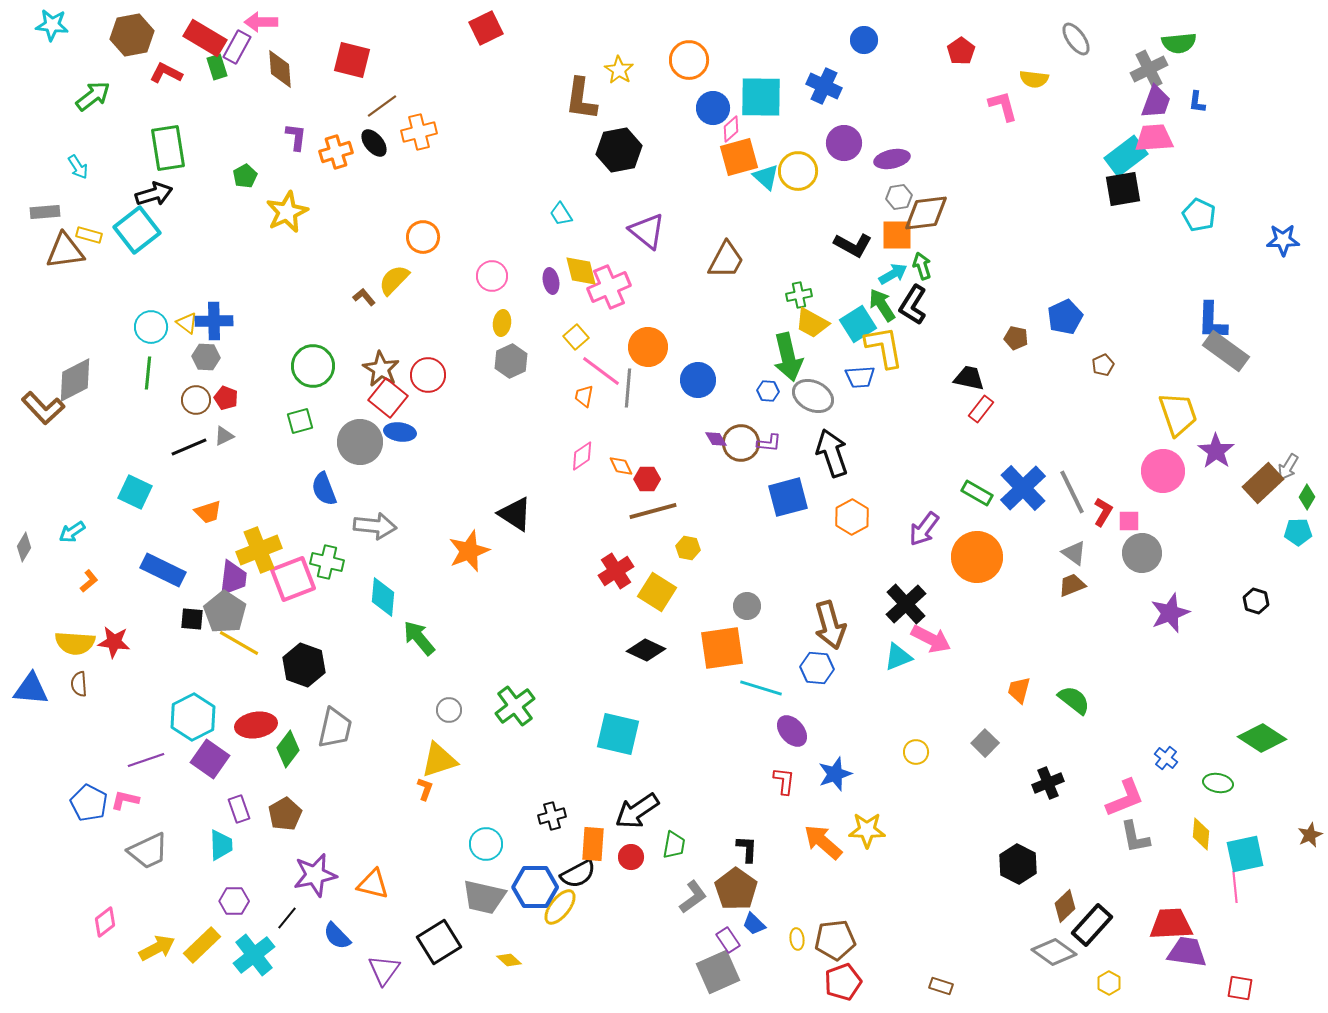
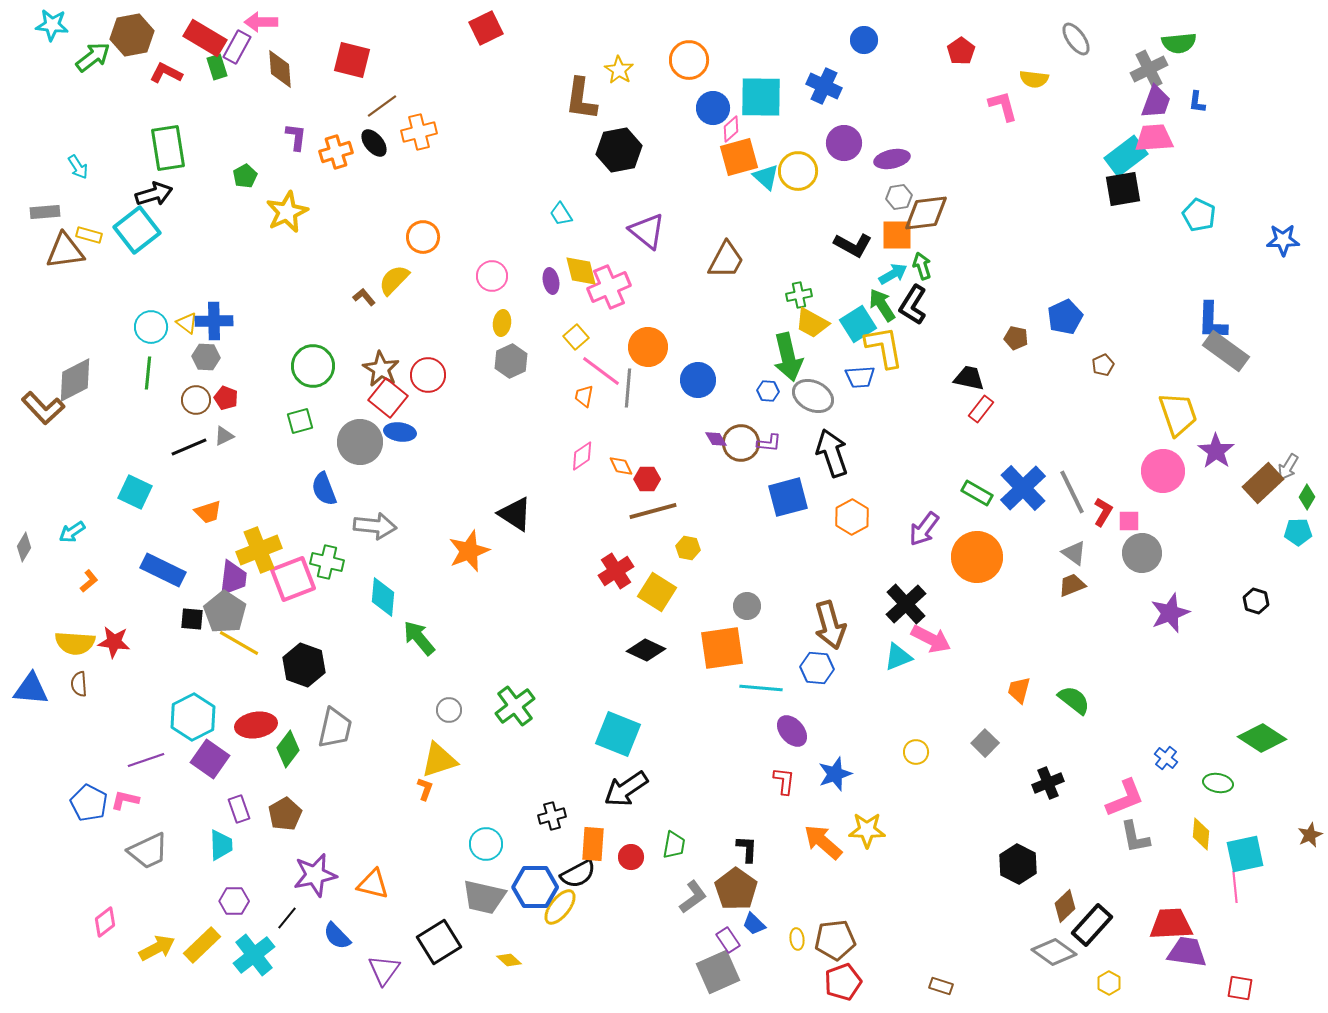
green arrow at (93, 96): moved 39 px up
cyan line at (761, 688): rotated 12 degrees counterclockwise
cyan square at (618, 734): rotated 9 degrees clockwise
black arrow at (637, 811): moved 11 px left, 22 px up
